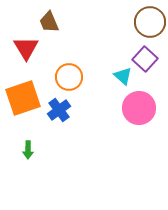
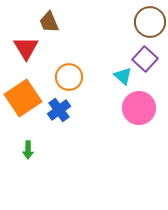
orange square: rotated 15 degrees counterclockwise
